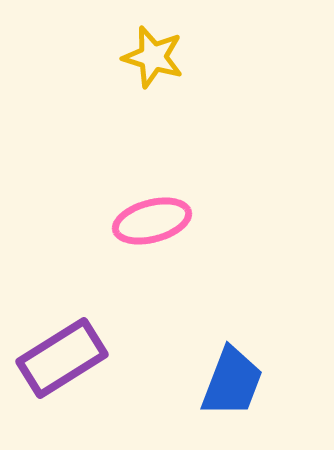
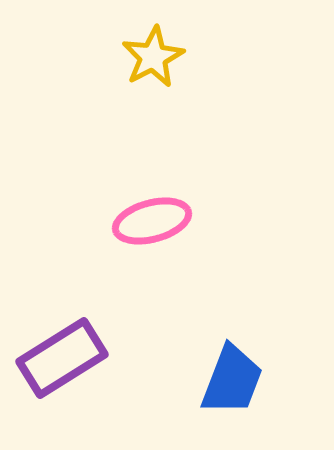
yellow star: rotated 28 degrees clockwise
blue trapezoid: moved 2 px up
